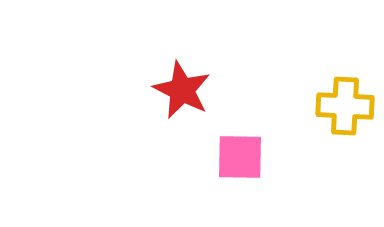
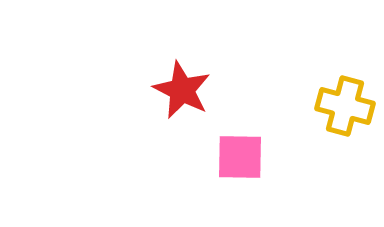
yellow cross: rotated 12 degrees clockwise
